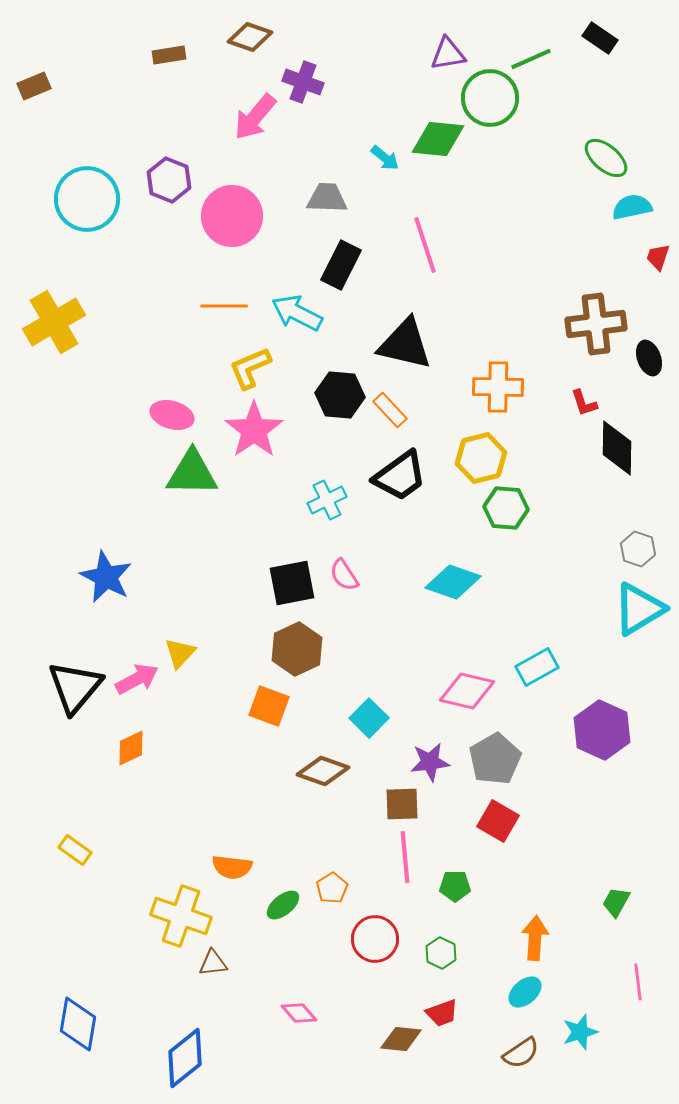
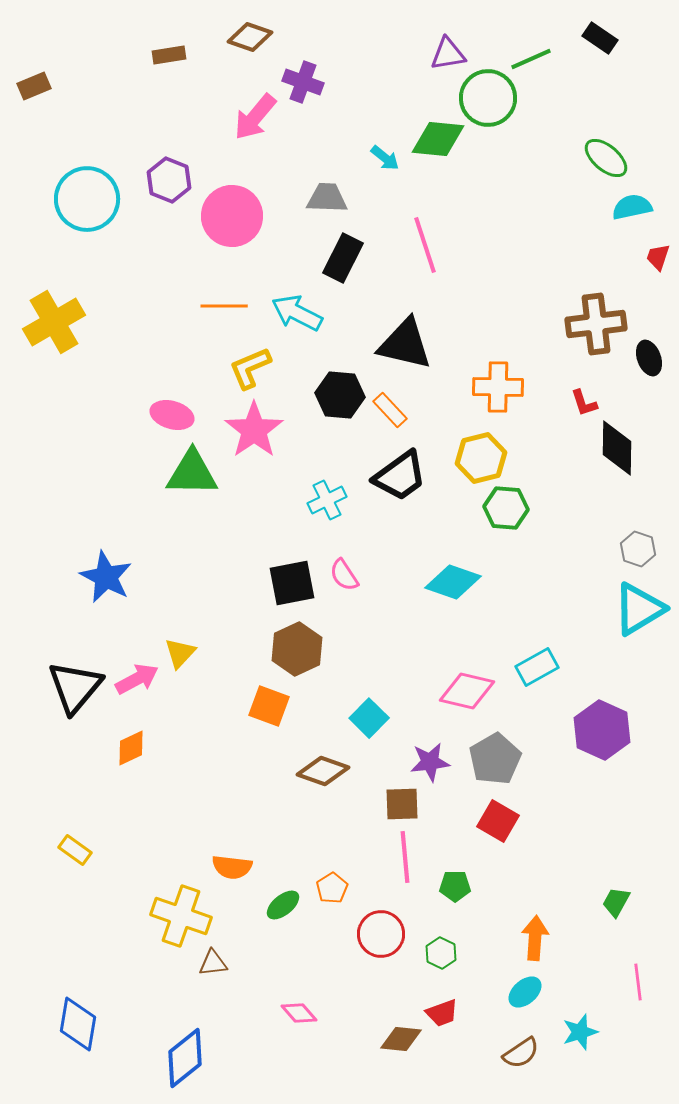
green circle at (490, 98): moved 2 px left
black rectangle at (341, 265): moved 2 px right, 7 px up
red circle at (375, 939): moved 6 px right, 5 px up
